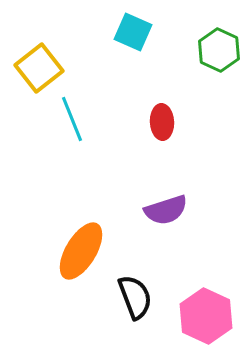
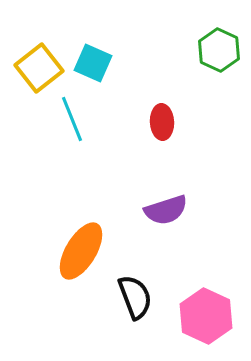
cyan square: moved 40 px left, 31 px down
